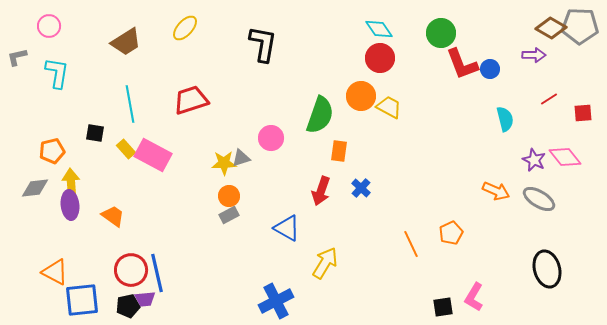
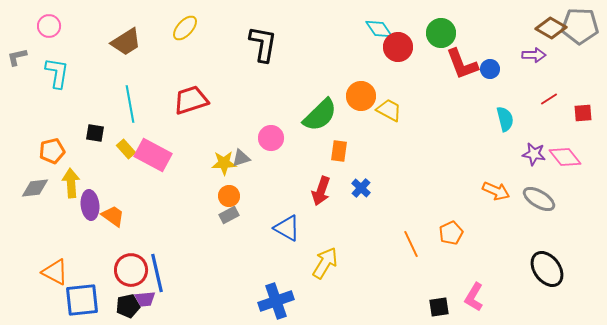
red circle at (380, 58): moved 18 px right, 11 px up
yellow trapezoid at (389, 107): moved 3 px down
green semicircle at (320, 115): rotated 27 degrees clockwise
purple star at (534, 160): moved 6 px up; rotated 15 degrees counterclockwise
purple ellipse at (70, 205): moved 20 px right
black ellipse at (547, 269): rotated 21 degrees counterclockwise
blue cross at (276, 301): rotated 8 degrees clockwise
black square at (443, 307): moved 4 px left
